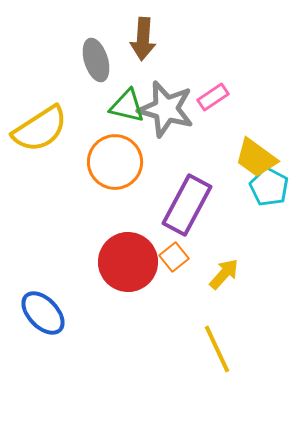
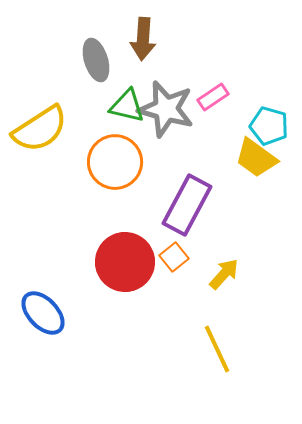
cyan pentagon: moved 61 px up; rotated 12 degrees counterclockwise
red circle: moved 3 px left
